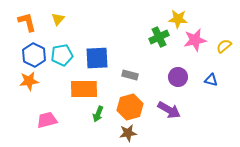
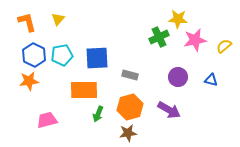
orange rectangle: moved 1 px down
